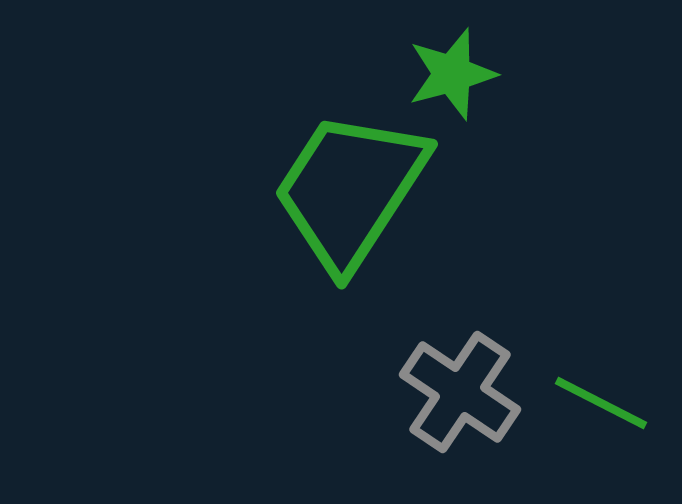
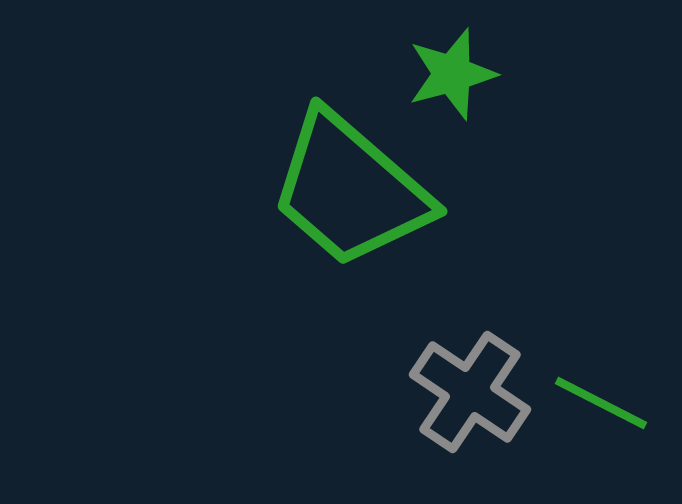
green trapezoid: rotated 82 degrees counterclockwise
gray cross: moved 10 px right
